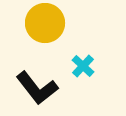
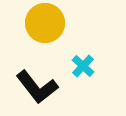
black L-shape: moved 1 px up
